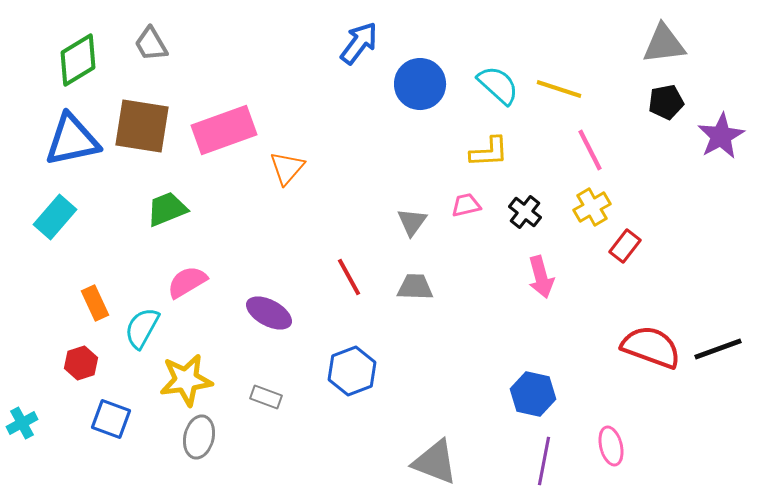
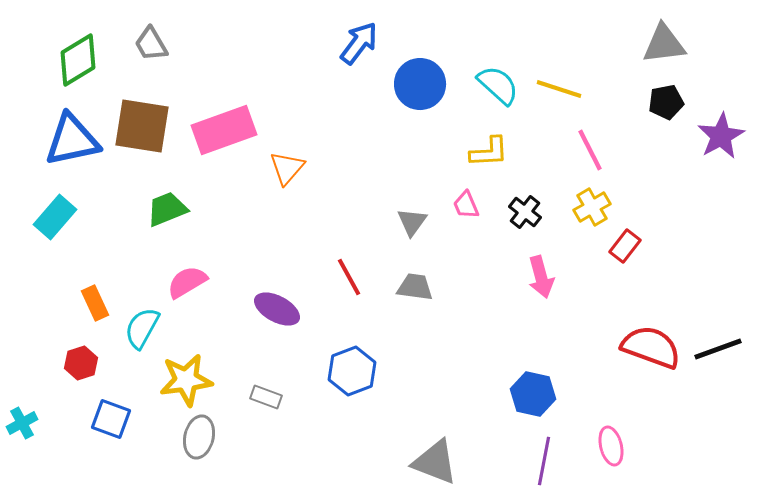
pink trapezoid at (466, 205): rotated 100 degrees counterclockwise
gray trapezoid at (415, 287): rotated 6 degrees clockwise
purple ellipse at (269, 313): moved 8 px right, 4 px up
